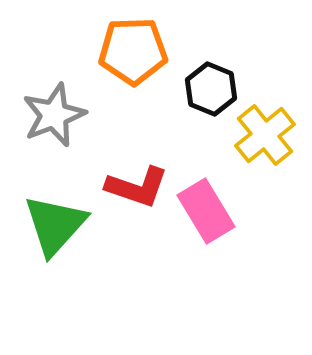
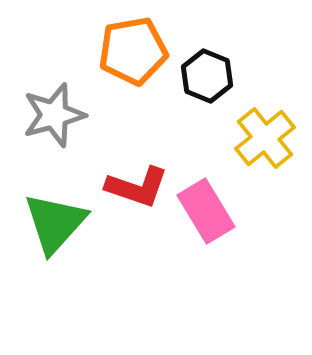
orange pentagon: rotated 8 degrees counterclockwise
black hexagon: moved 4 px left, 13 px up
gray star: rotated 6 degrees clockwise
yellow cross: moved 3 px down
green triangle: moved 2 px up
